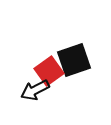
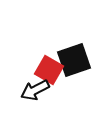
red square: moved 1 px up; rotated 24 degrees counterclockwise
